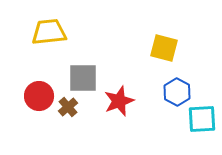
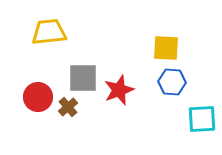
yellow square: moved 2 px right; rotated 12 degrees counterclockwise
blue hexagon: moved 5 px left, 10 px up; rotated 24 degrees counterclockwise
red circle: moved 1 px left, 1 px down
red star: moved 11 px up
